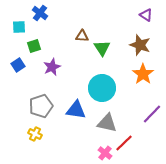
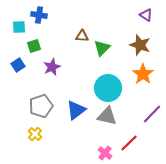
blue cross: moved 1 px left, 2 px down; rotated 28 degrees counterclockwise
green triangle: rotated 18 degrees clockwise
cyan circle: moved 6 px right
blue triangle: rotated 45 degrees counterclockwise
gray triangle: moved 7 px up
yellow cross: rotated 16 degrees clockwise
red line: moved 5 px right
